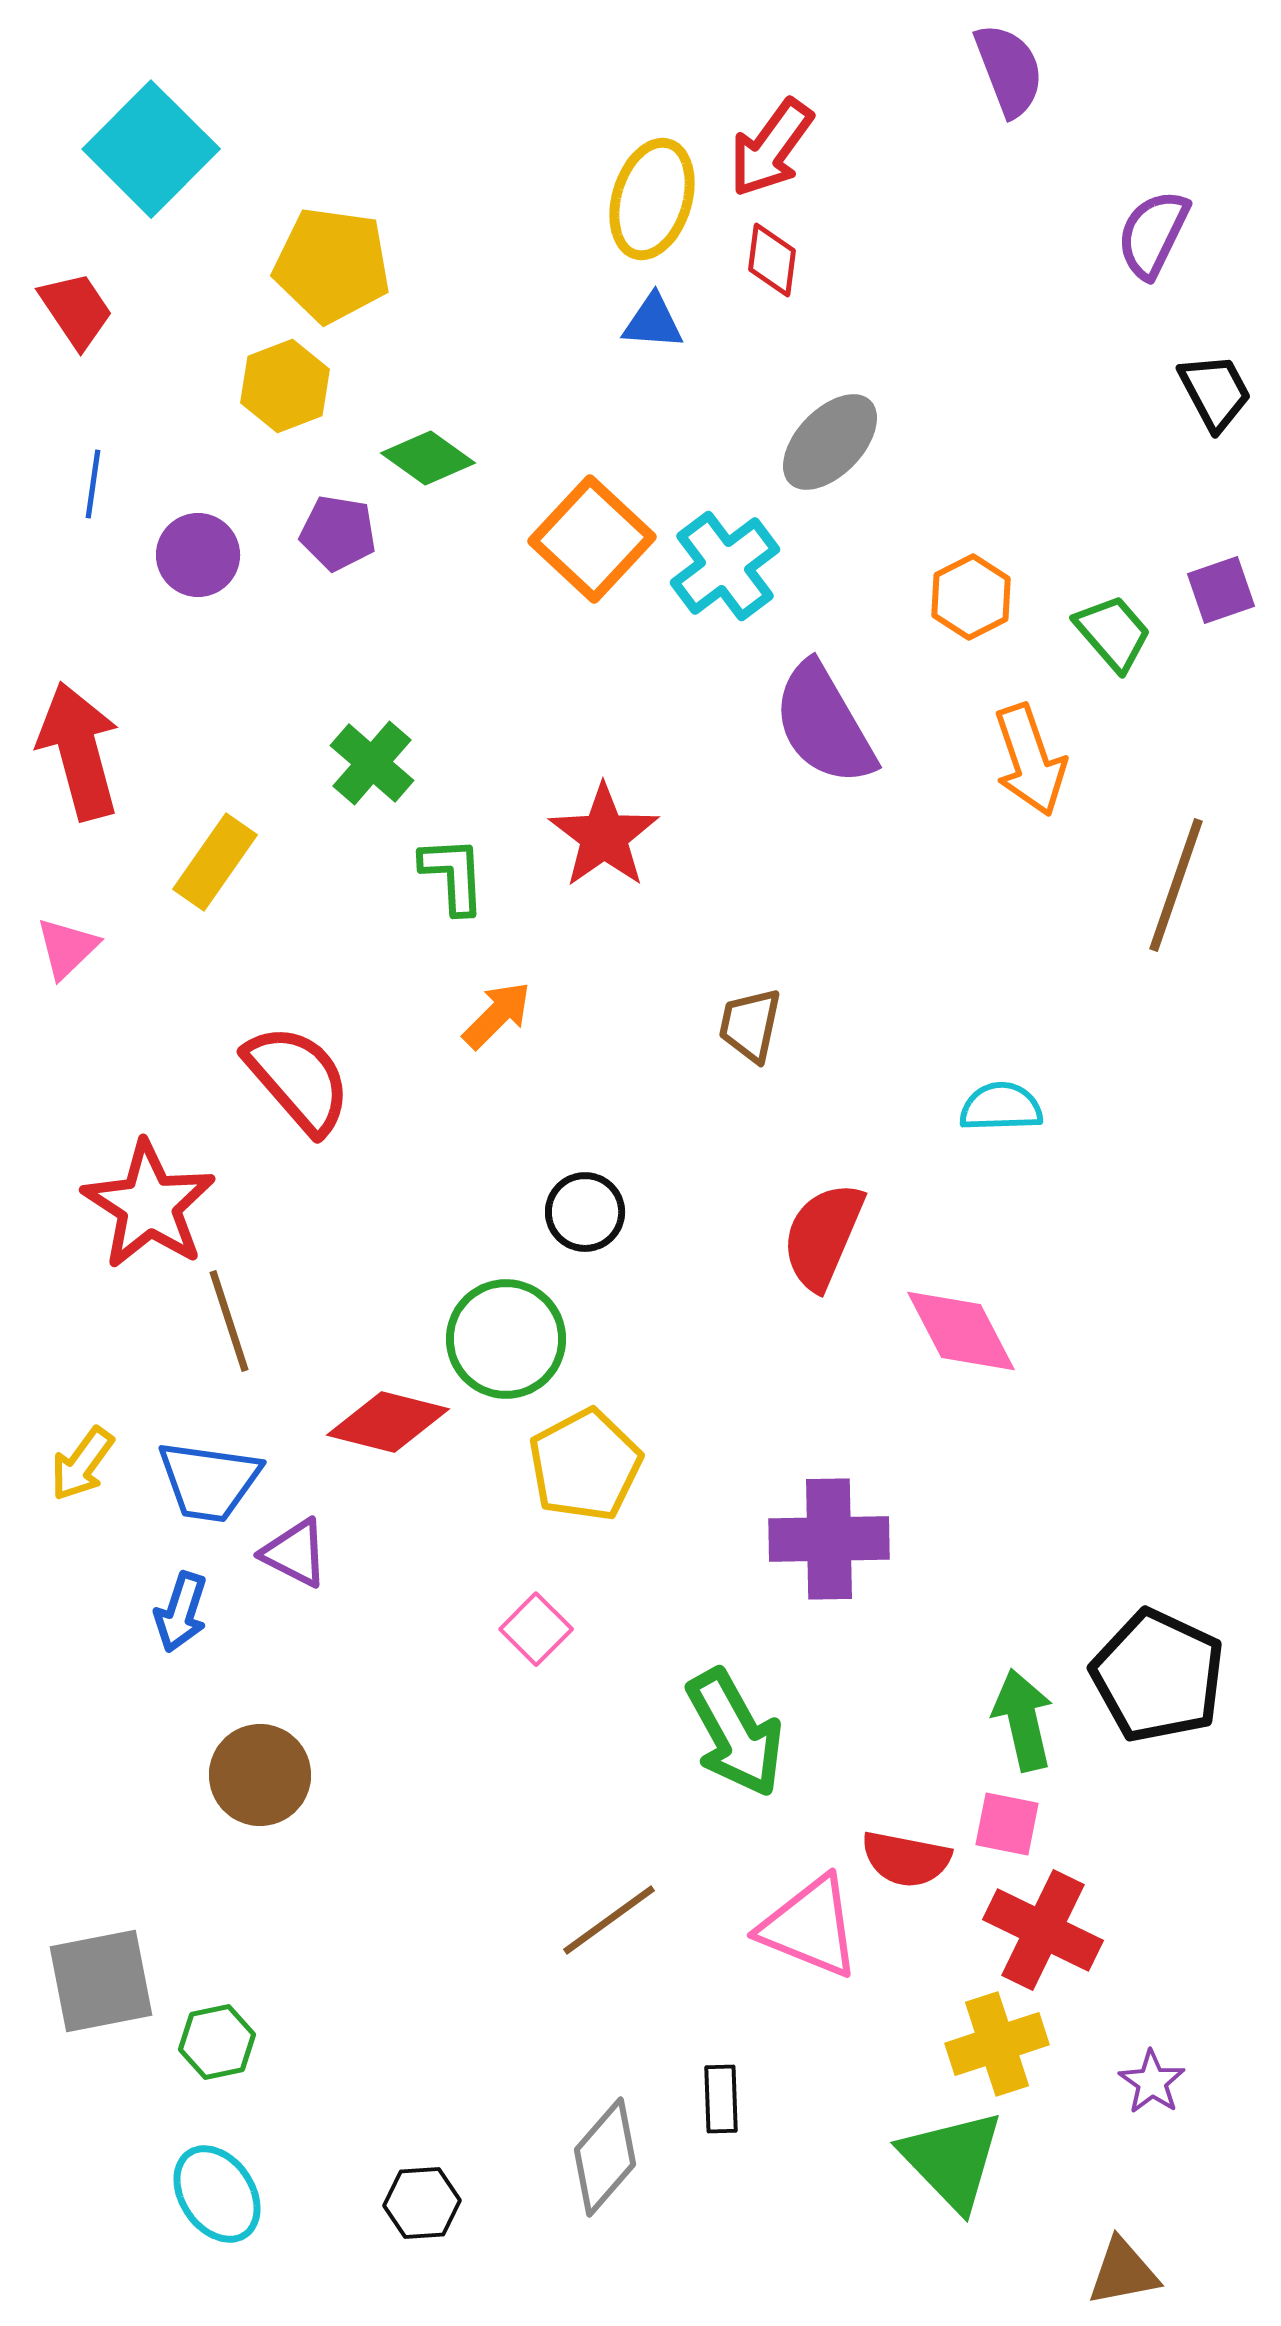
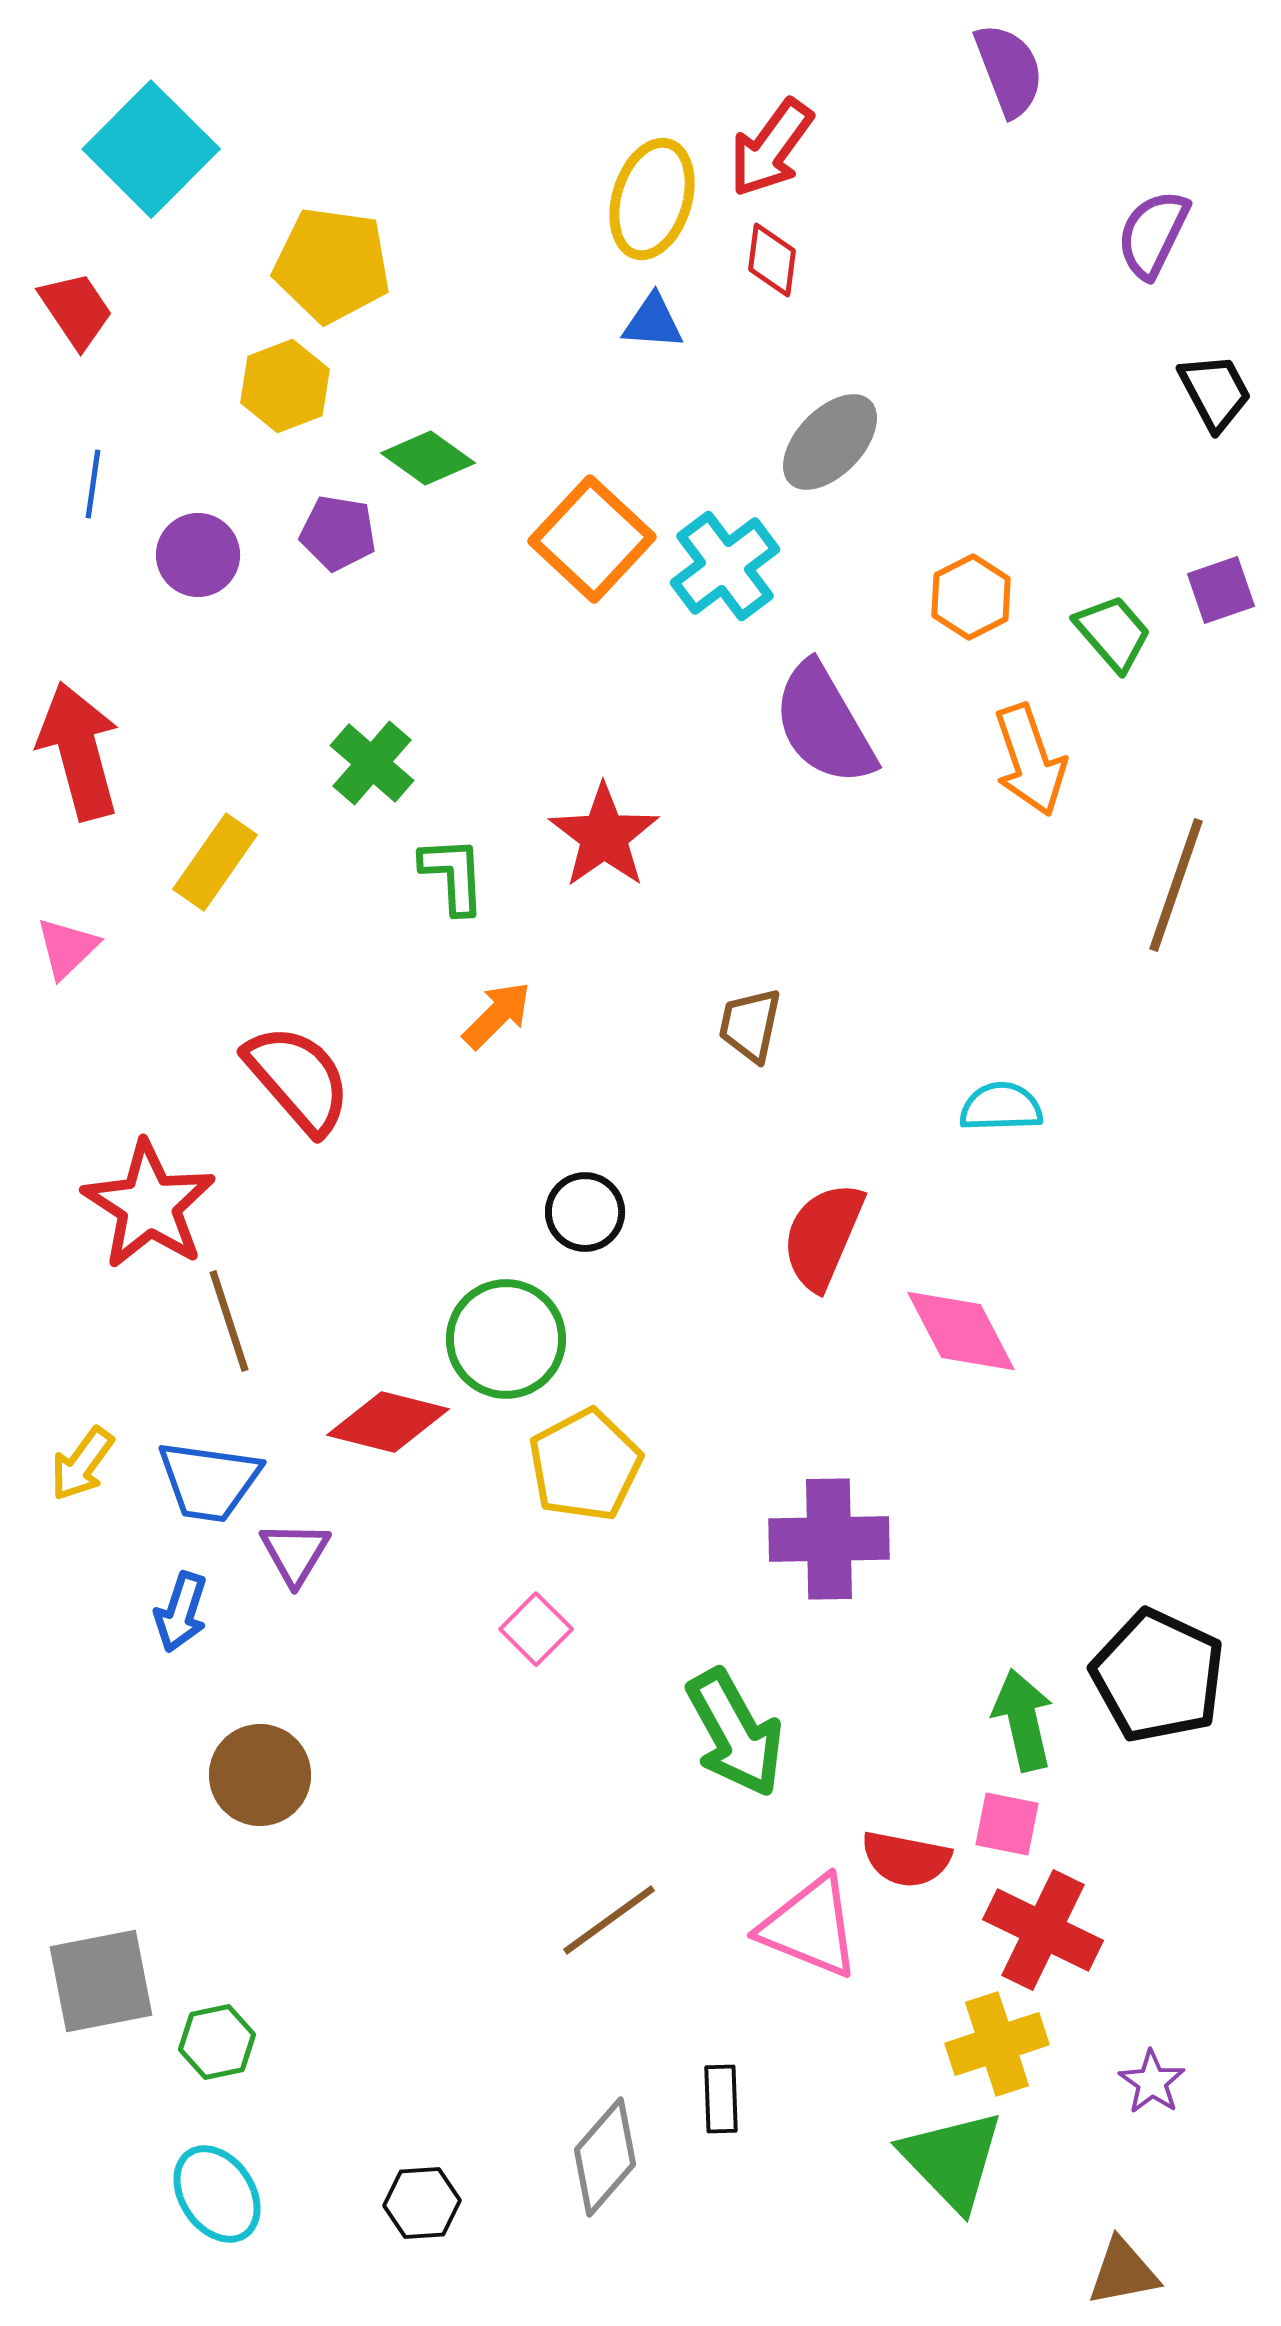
purple triangle at (295, 1553): rotated 34 degrees clockwise
